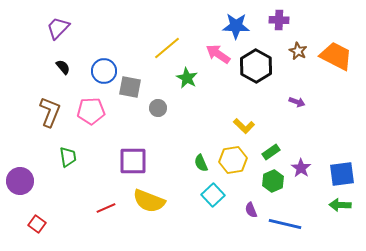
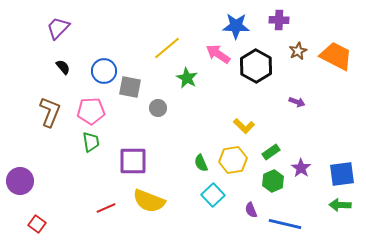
brown star: rotated 18 degrees clockwise
green trapezoid: moved 23 px right, 15 px up
